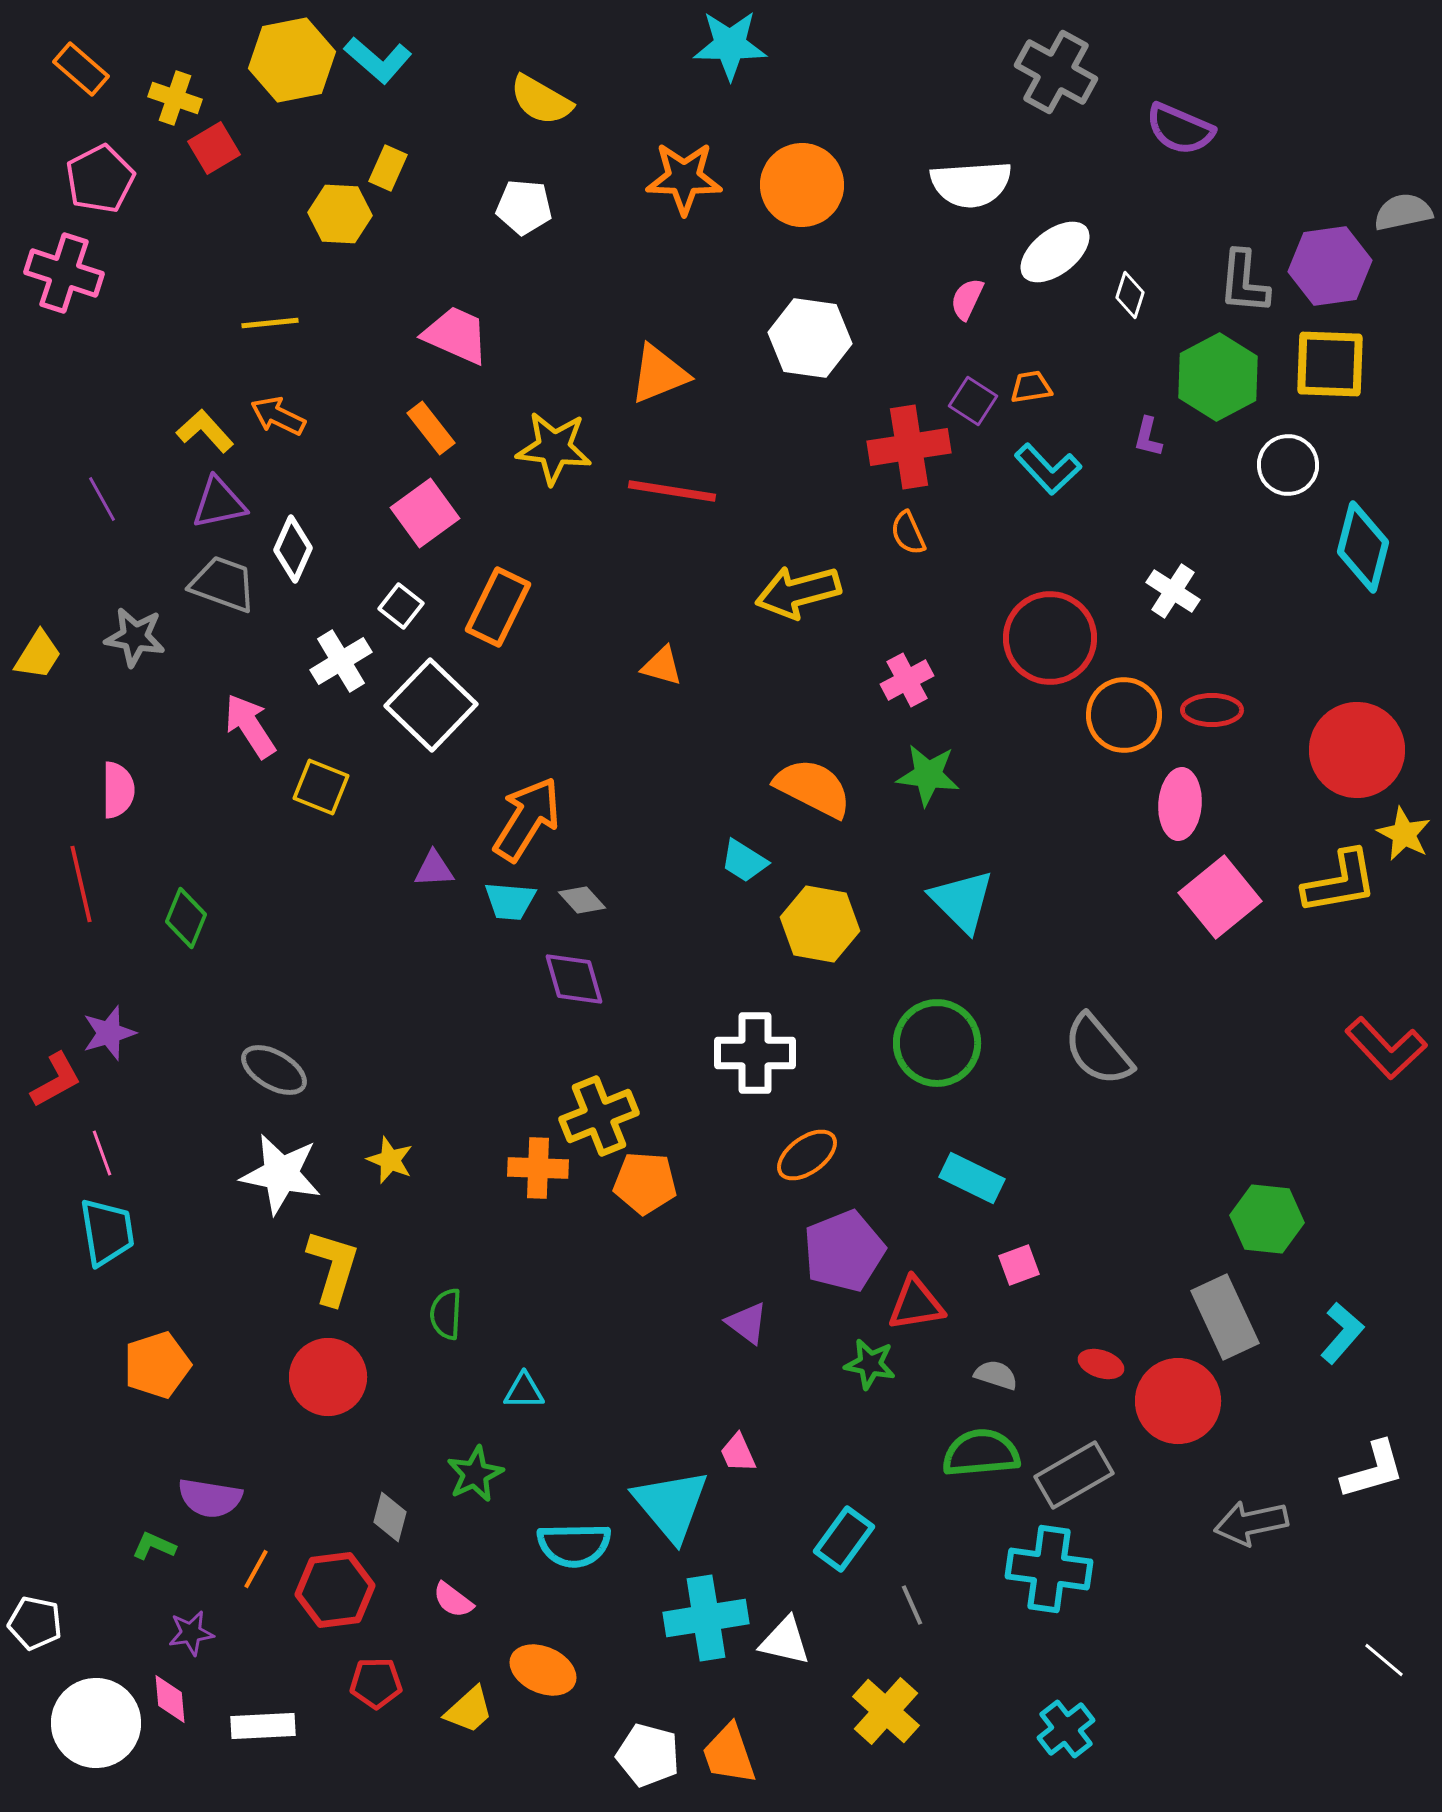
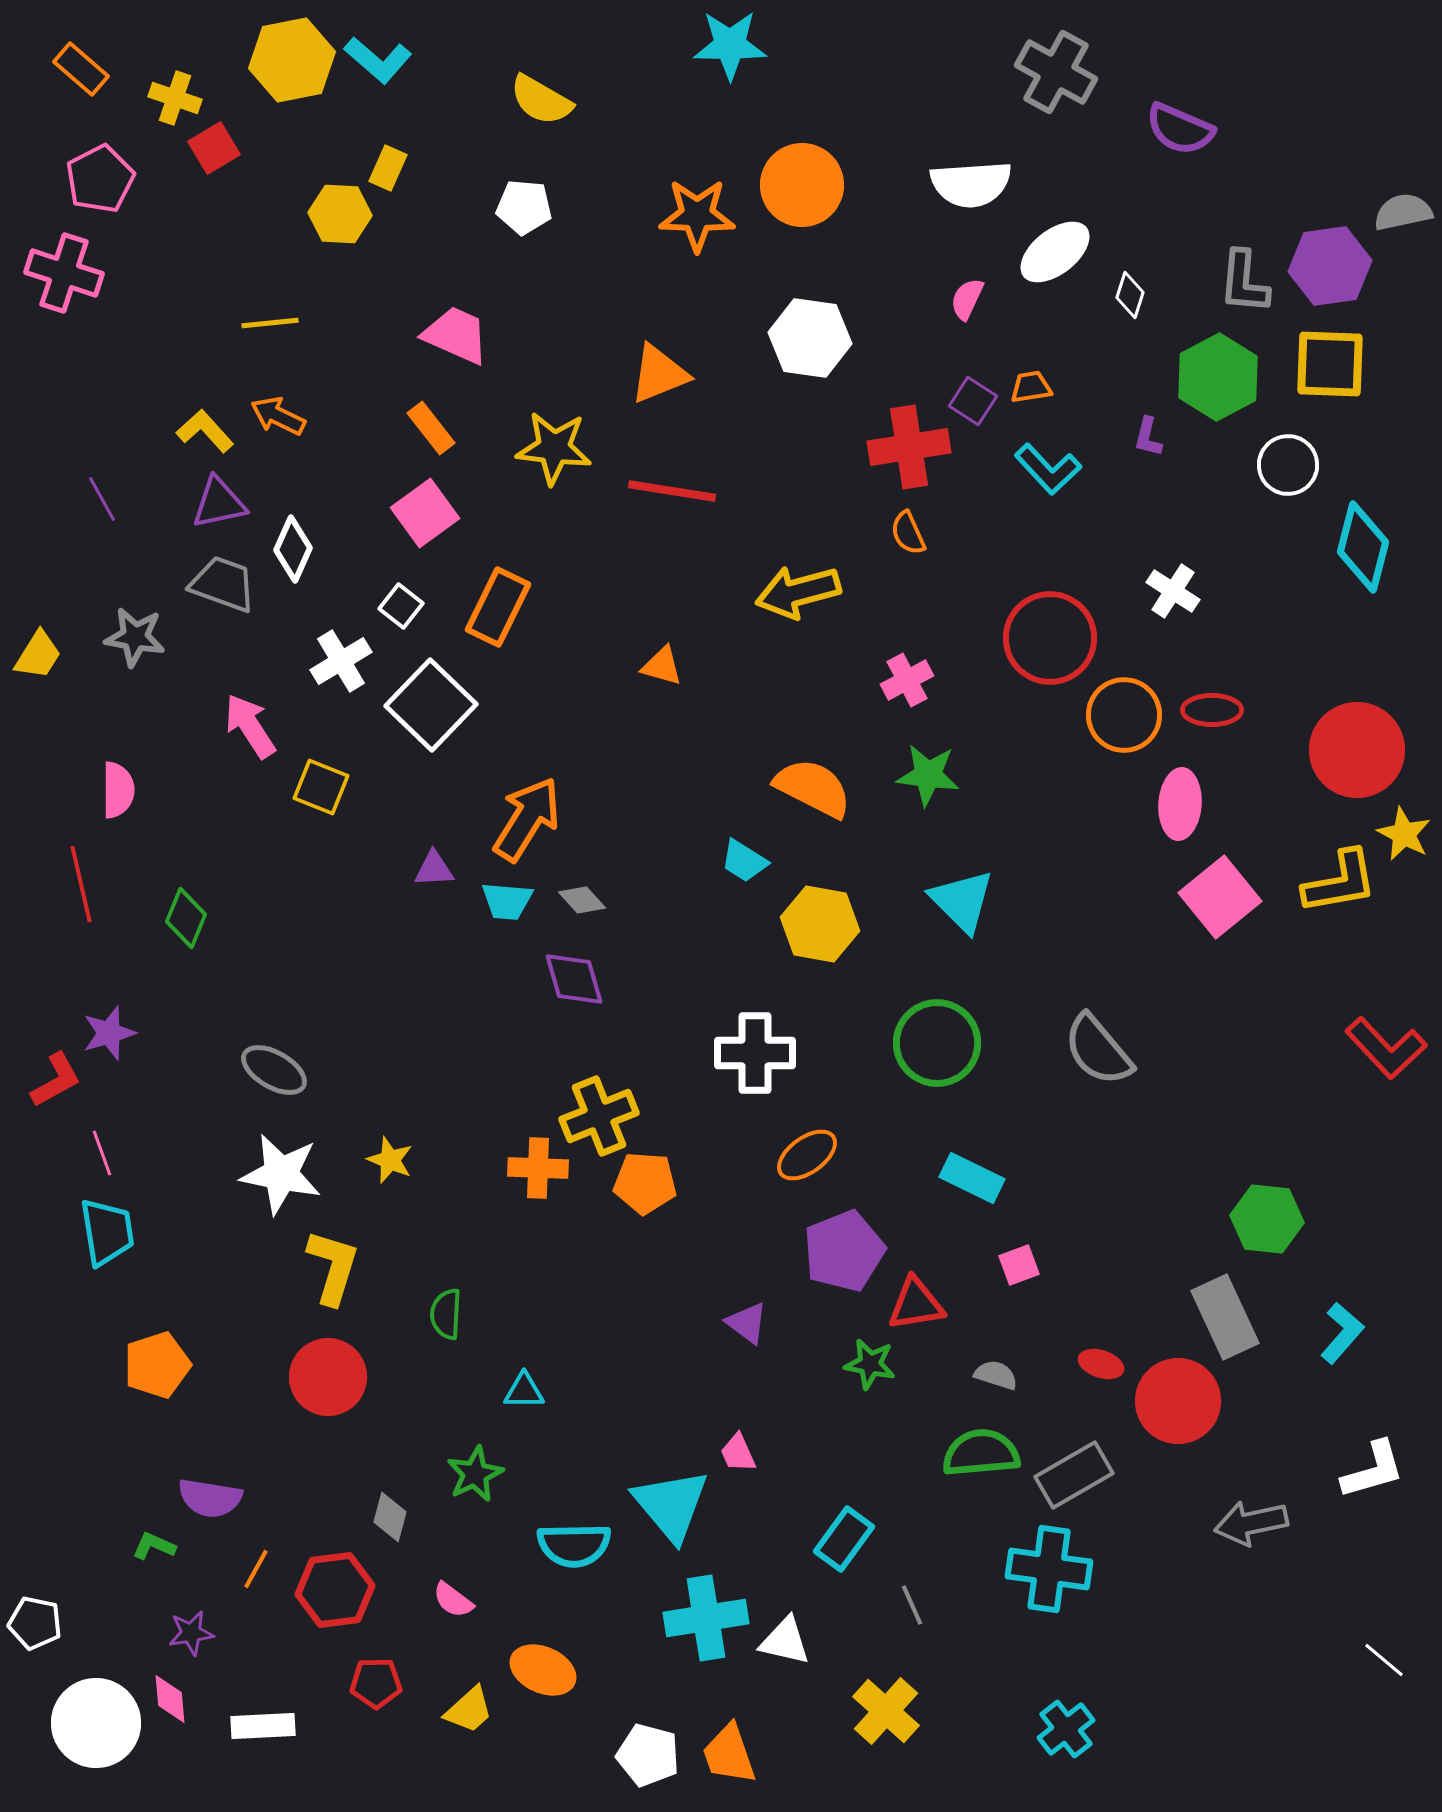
orange star at (684, 178): moved 13 px right, 37 px down
cyan trapezoid at (510, 901): moved 3 px left
